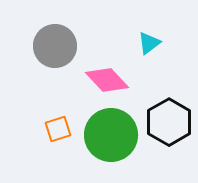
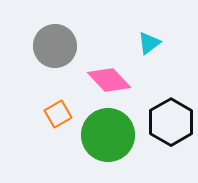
pink diamond: moved 2 px right
black hexagon: moved 2 px right
orange square: moved 15 px up; rotated 12 degrees counterclockwise
green circle: moved 3 px left
